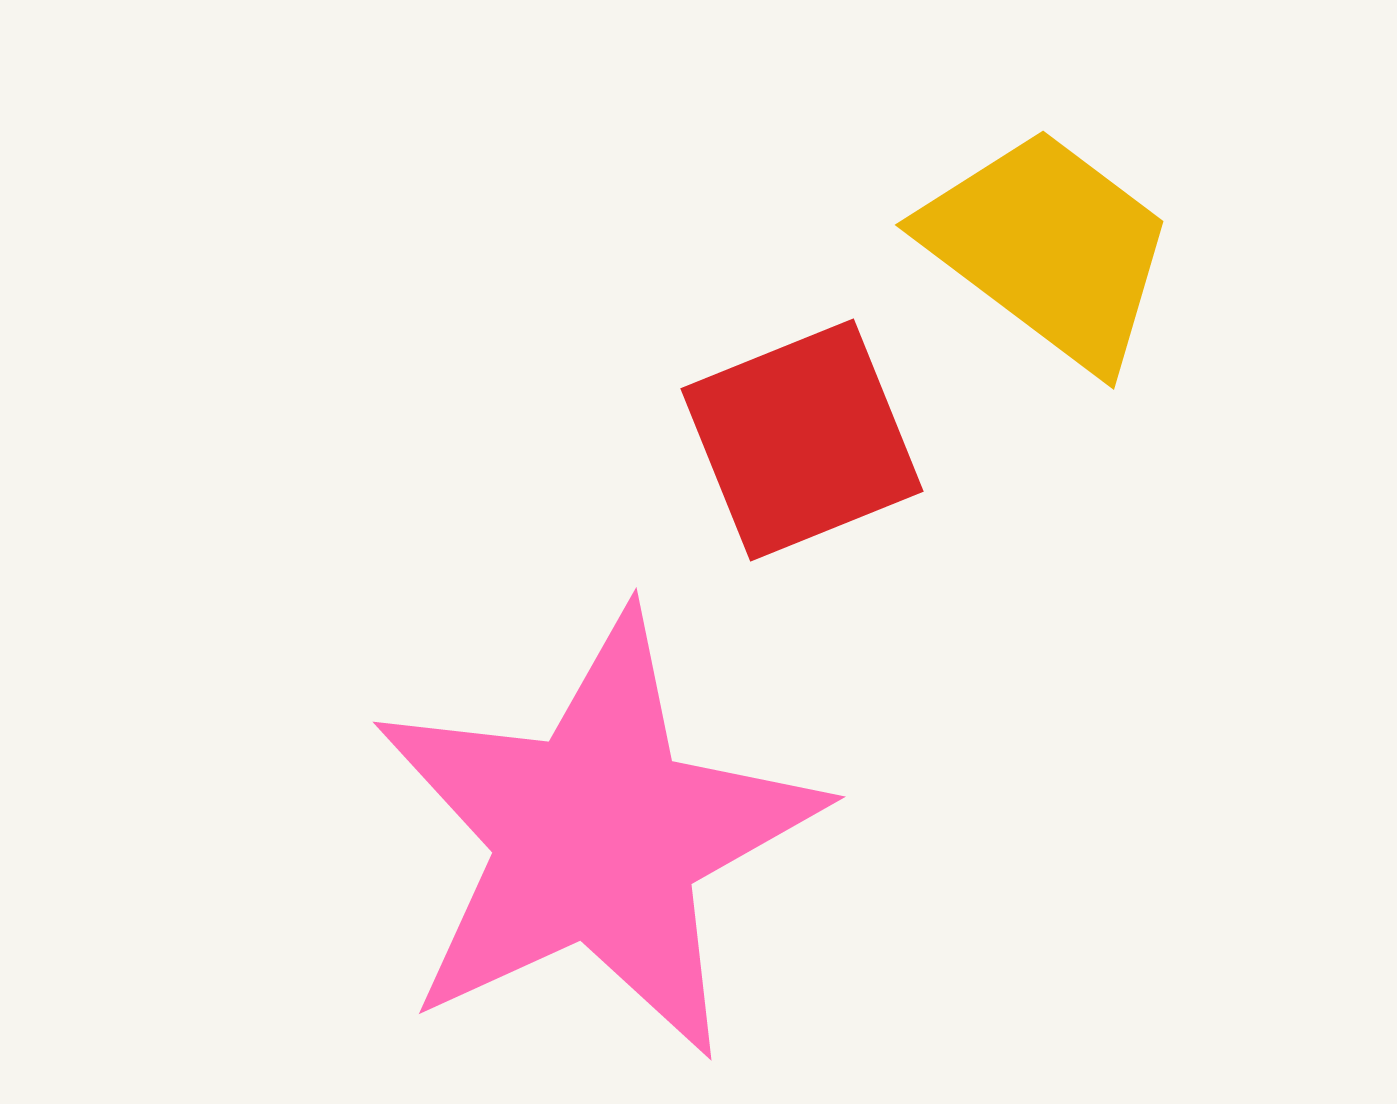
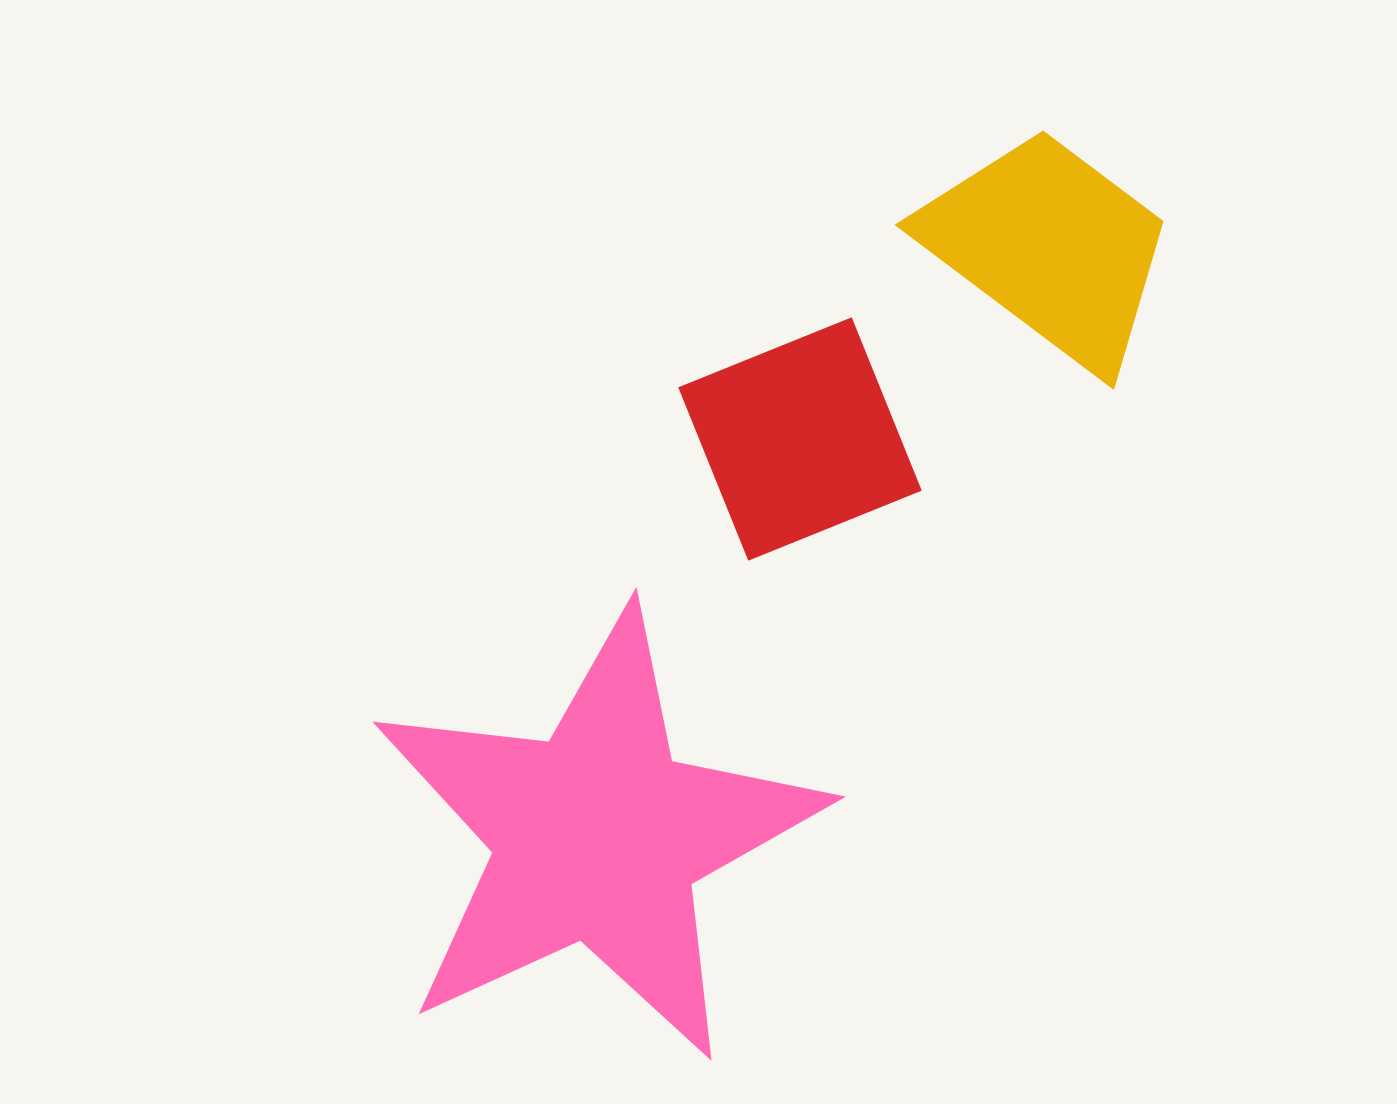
red square: moved 2 px left, 1 px up
